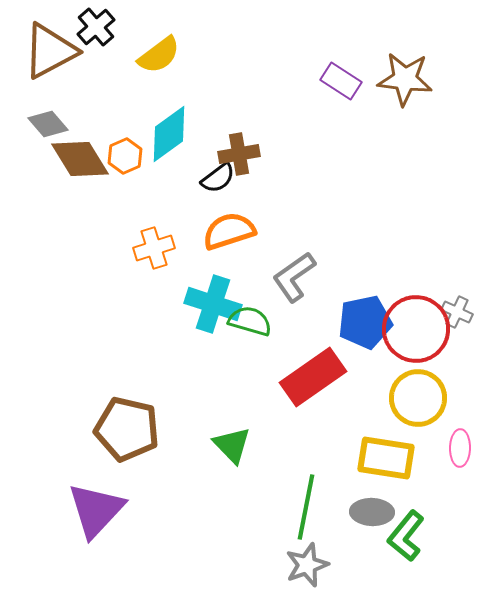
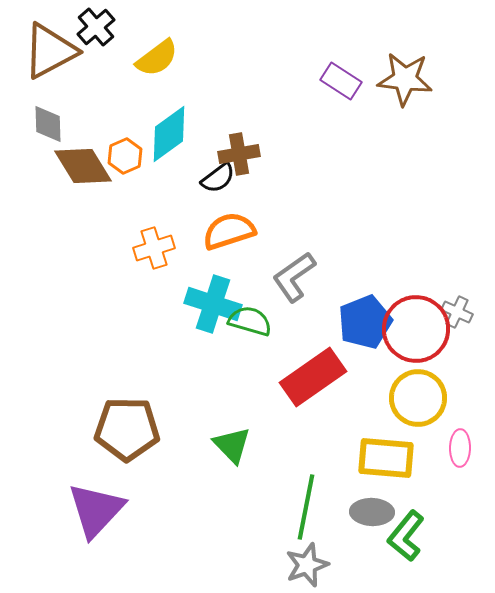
yellow semicircle: moved 2 px left, 3 px down
gray diamond: rotated 39 degrees clockwise
brown diamond: moved 3 px right, 7 px down
blue pentagon: rotated 10 degrees counterclockwise
brown pentagon: rotated 12 degrees counterclockwise
yellow rectangle: rotated 4 degrees counterclockwise
